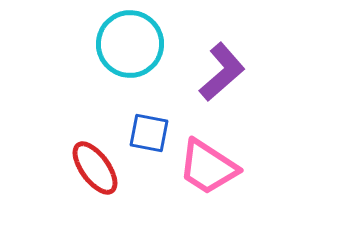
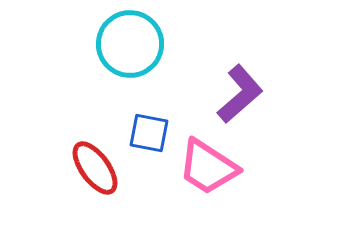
purple L-shape: moved 18 px right, 22 px down
